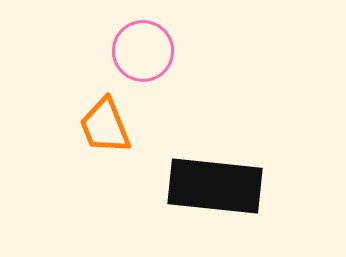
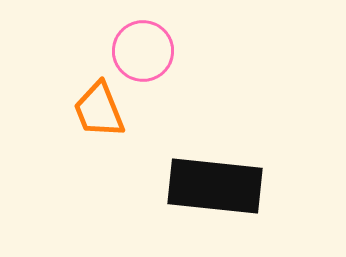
orange trapezoid: moved 6 px left, 16 px up
